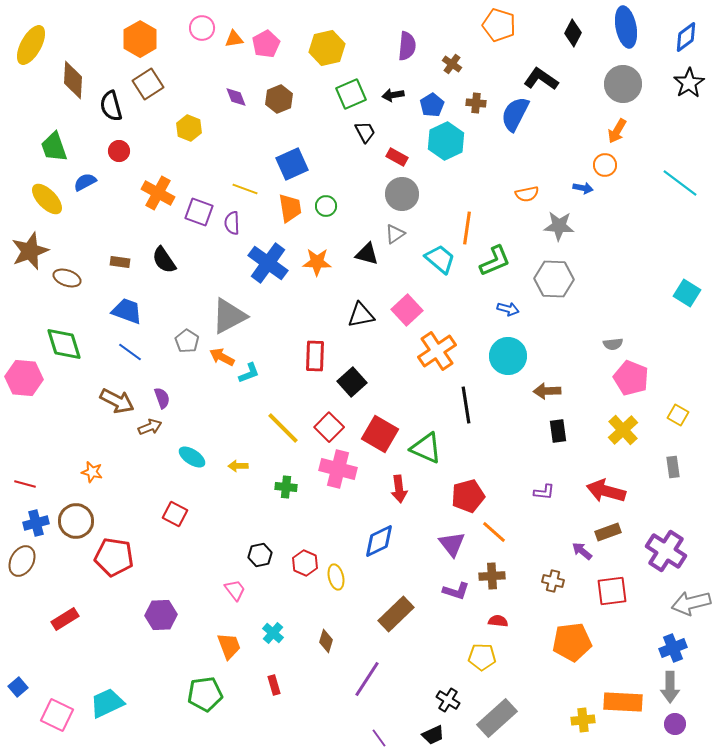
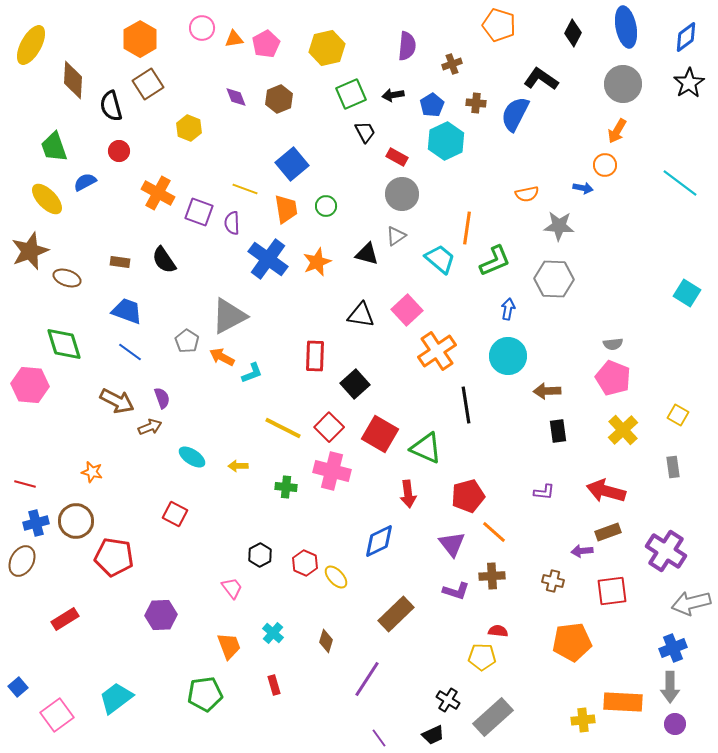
brown cross at (452, 64): rotated 36 degrees clockwise
blue square at (292, 164): rotated 16 degrees counterclockwise
orange trapezoid at (290, 208): moved 4 px left, 1 px down
gray triangle at (395, 234): moved 1 px right, 2 px down
orange star at (317, 262): rotated 24 degrees counterclockwise
blue cross at (268, 263): moved 4 px up
blue arrow at (508, 309): rotated 95 degrees counterclockwise
black triangle at (361, 315): rotated 20 degrees clockwise
cyan L-shape at (249, 373): moved 3 px right
pink hexagon at (24, 378): moved 6 px right, 7 px down
pink pentagon at (631, 378): moved 18 px left
black square at (352, 382): moved 3 px right, 2 px down
yellow line at (283, 428): rotated 18 degrees counterclockwise
pink cross at (338, 469): moved 6 px left, 2 px down
red arrow at (399, 489): moved 9 px right, 5 px down
purple arrow at (582, 551): rotated 45 degrees counterclockwise
black hexagon at (260, 555): rotated 15 degrees counterclockwise
yellow ellipse at (336, 577): rotated 30 degrees counterclockwise
pink trapezoid at (235, 590): moved 3 px left, 2 px up
red semicircle at (498, 621): moved 10 px down
cyan trapezoid at (107, 703): moved 9 px right, 5 px up; rotated 12 degrees counterclockwise
pink square at (57, 715): rotated 28 degrees clockwise
gray rectangle at (497, 718): moved 4 px left, 1 px up
